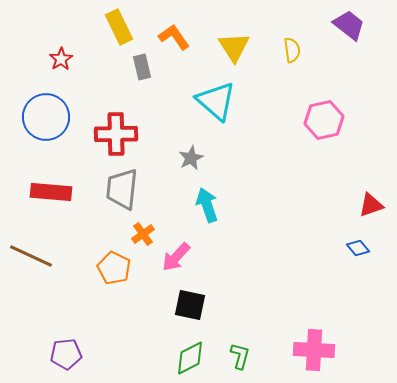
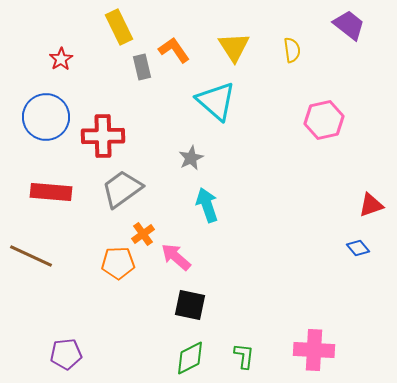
orange L-shape: moved 13 px down
red cross: moved 13 px left, 2 px down
gray trapezoid: rotated 48 degrees clockwise
pink arrow: rotated 88 degrees clockwise
orange pentagon: moved 4 px right, 5 px up; rotated 28 degrees counterclockwise
green L-shape: moved 4 px right; rotated 8 degrees counterclockwise
